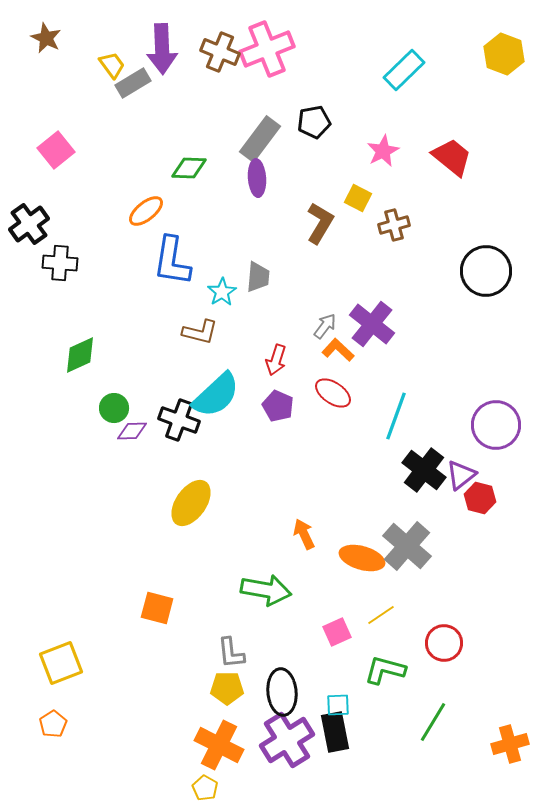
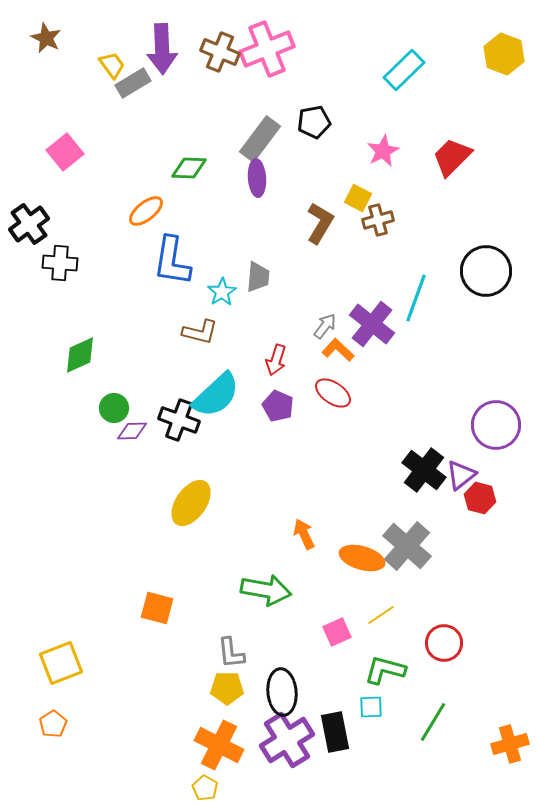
pink square at (56, 150): moved 9 px right, 2 px down
red trapezoid at (452, 157): rotated 84 degrees counterclockwise
brown cross at (394, 225): moved 16 px left, 5 px up
cyan line at (396, 416): moved 20 px right, 118 px up
cyan square at (338, 705): moved 33 px right, 2 px down
